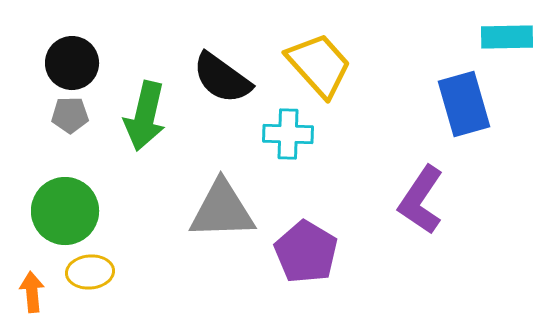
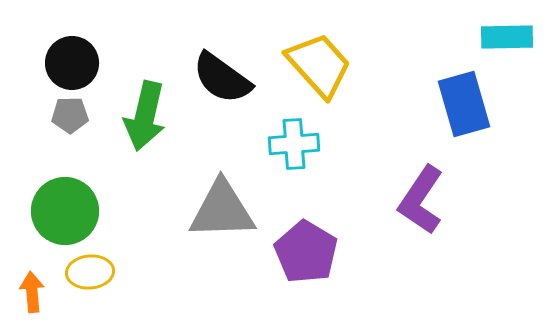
cyan cross: moved 6 px right, 10 px down; rotated 6 degrees counterclockwise
